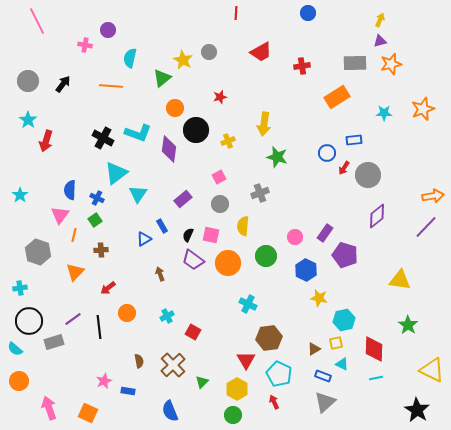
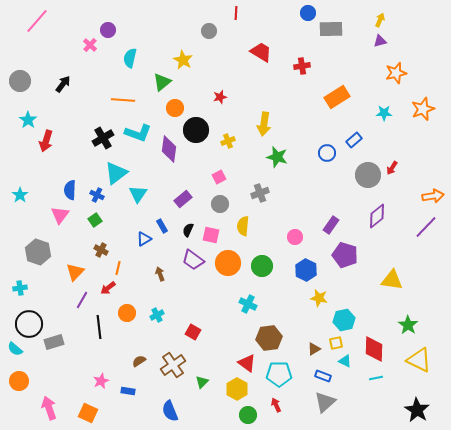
pink line at (37, 21): rotated 68 degrees clockwise
pink cross at (85, 45): moved 5 px right; rotated 32 degrees clockwise
gray circle at (209, 52): moved 21 px up
red trapezoid at (261, 52): rotated 120 degrees counterclockwise
gray rectangle at (355, 63): moved 24 px left, 34 px up
orange star at (391, 64): moved 5 px right, 9 px down
green triangle at (162, 78): moved 4 px down
gray circle at (28, 81): moved 8 px left
orange line at (111, 86): moved 12 px right, 14 px down
black cross at (103, 138): rotated 30 degrees clockwise
blue rectangle at (354, 140): rotated 35 degrees counterclockwise
red arrow at (344, 168): moved 48 px right
blue cross at (97, 198): moved 3 px up
purple rectangle at (325, 233): moved 6 px right, 8 px up
orange line at (74, 235): moved 44 px right, 33 px down
black semicircle at (188, 235): moved 5 px up
brown cross at (101, 250): rotated 32 degrees clockwise
green circle at (266, 256): moved 4 px left, 10 px down
yellow triangle at (400, 280): moved 8 px left
cyan cross at (167, 316): moved 10 px left, 1 px up
purple line at (73, 319): moved 9 px right, 19 px up; rotated 24 degrees counterclockwise
black circle at (29, 321): moved 3 px down
red triangle at (246, 360): moved 1 px right, 3 px down; rotated 24 degrees counterclockwise
brown semicircle at (139, 361): rotated 112 degrees counterclockwise
cyan triangle at (342, 364): moved 3 px right, 3 px up
brown cross at (173, 365): rotated 10 degrees clockwise
yellow triangle at (432, 370): moved 13 px left, 10 px up
cyan pentagon at (279, 374): rotated 25 degrees counterclockwise
pink star at (104, 381): moved 3 px left
red arrow at (274, 402): moved 2 px right, 3 px down
green circle at (233, 415): moved 15 px right
